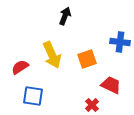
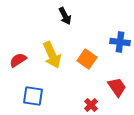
black arrow: rotated 132 degrees clockwise
orange square: rotated 36 degrees counterclockwise
red semicircle: moved 2 px left, 7 px up
red trapezoid: moved 6 px right, 2 px down; rotated 30 degrees clockwise
red cross: moved 1 px left
